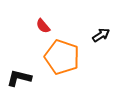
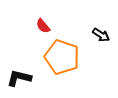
black arrow: rotated 66 degrees clockwise
